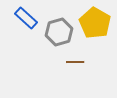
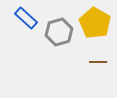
brown line: moved 23 px right
